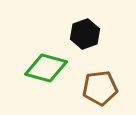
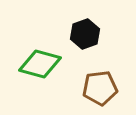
green diamond: moved 6 px left, 4 px up
